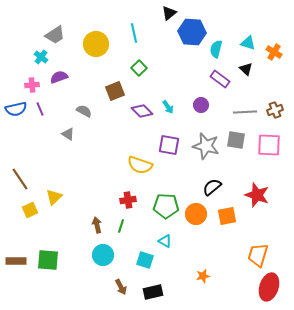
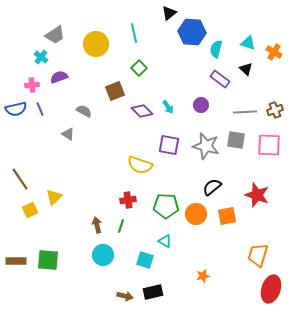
brown arrow at (121, 287): moved 4 px right, 9 px down; rotated 49 degrees counterclockwise
red ellipse at (269, 287): moved 2 px right, 2 px down
